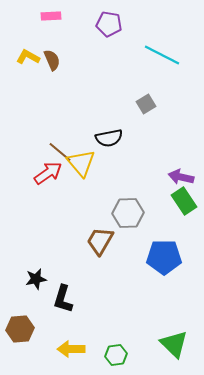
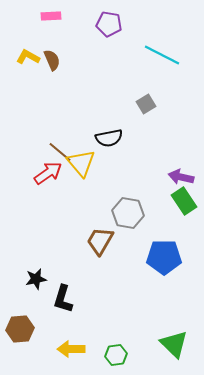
gray hexagon: rotated 12 degrees clockwise
